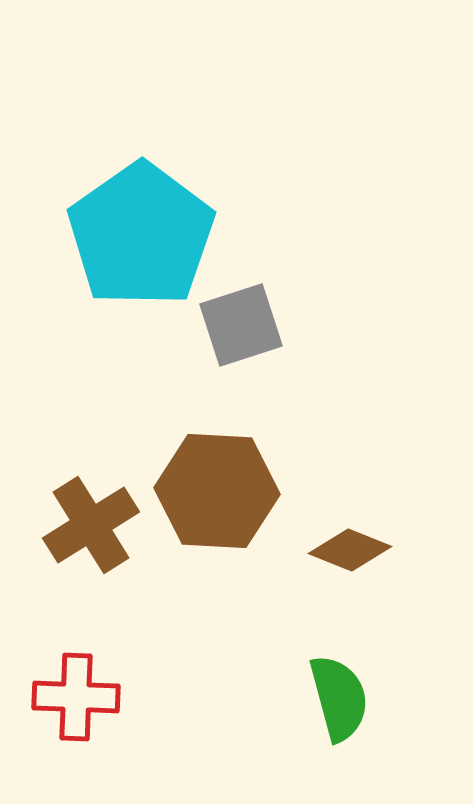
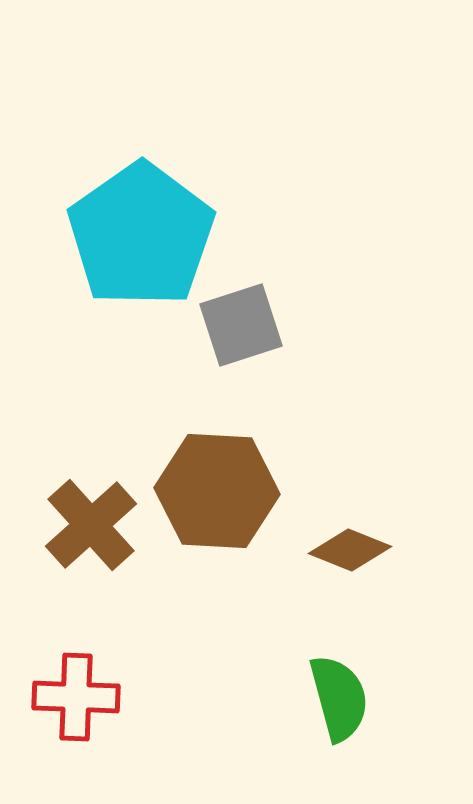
brown cross: rotated 10 degrees counterclockwise
